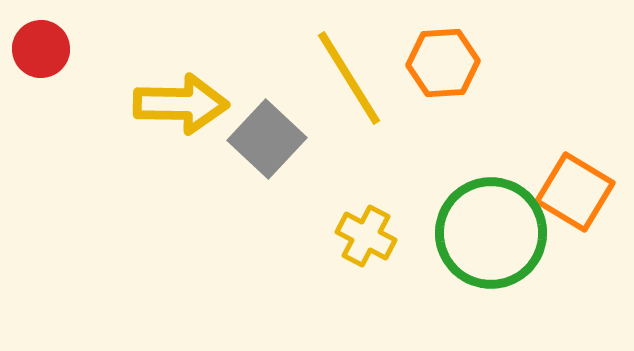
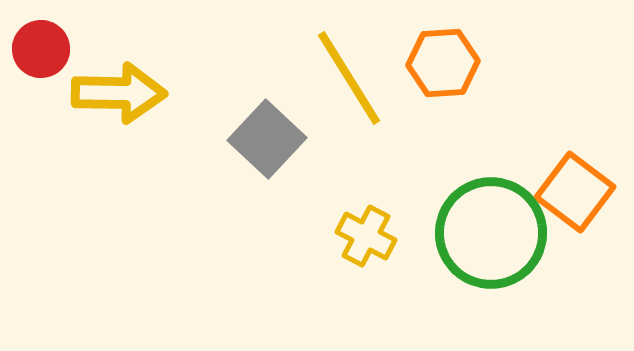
yellow arrow: moved 62 px left, 11 px up
orange square: rotated 6 degrees clockwise
